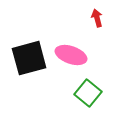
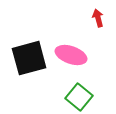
red arrow: moved 1 px right
green square: moved 9 px left, 4 px down
